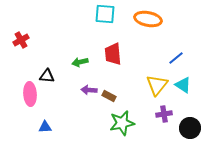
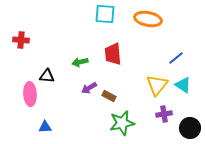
red cross: rotated 35 degrees clockwise
purple arrow: moved 2 px up; rotated 35 degrees counterclockwise
